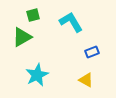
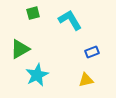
green square: moved 2 px up
cyan L-shape: moved 1 px left, 2 px up
green triangle: moved 2 px left, 12 px down
yellow triangle: rotated 42 degrees counterclockwise
